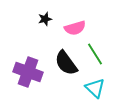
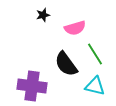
black star: moved 2 px left, 4 px up
black semicircle: moved 1 px down
purple cross: moved 4 px right, 14 px down; rotated 12 degrees counterclockwise
cyan triangle: moved 2 px up; rotated 30 degrees counterclockwise
